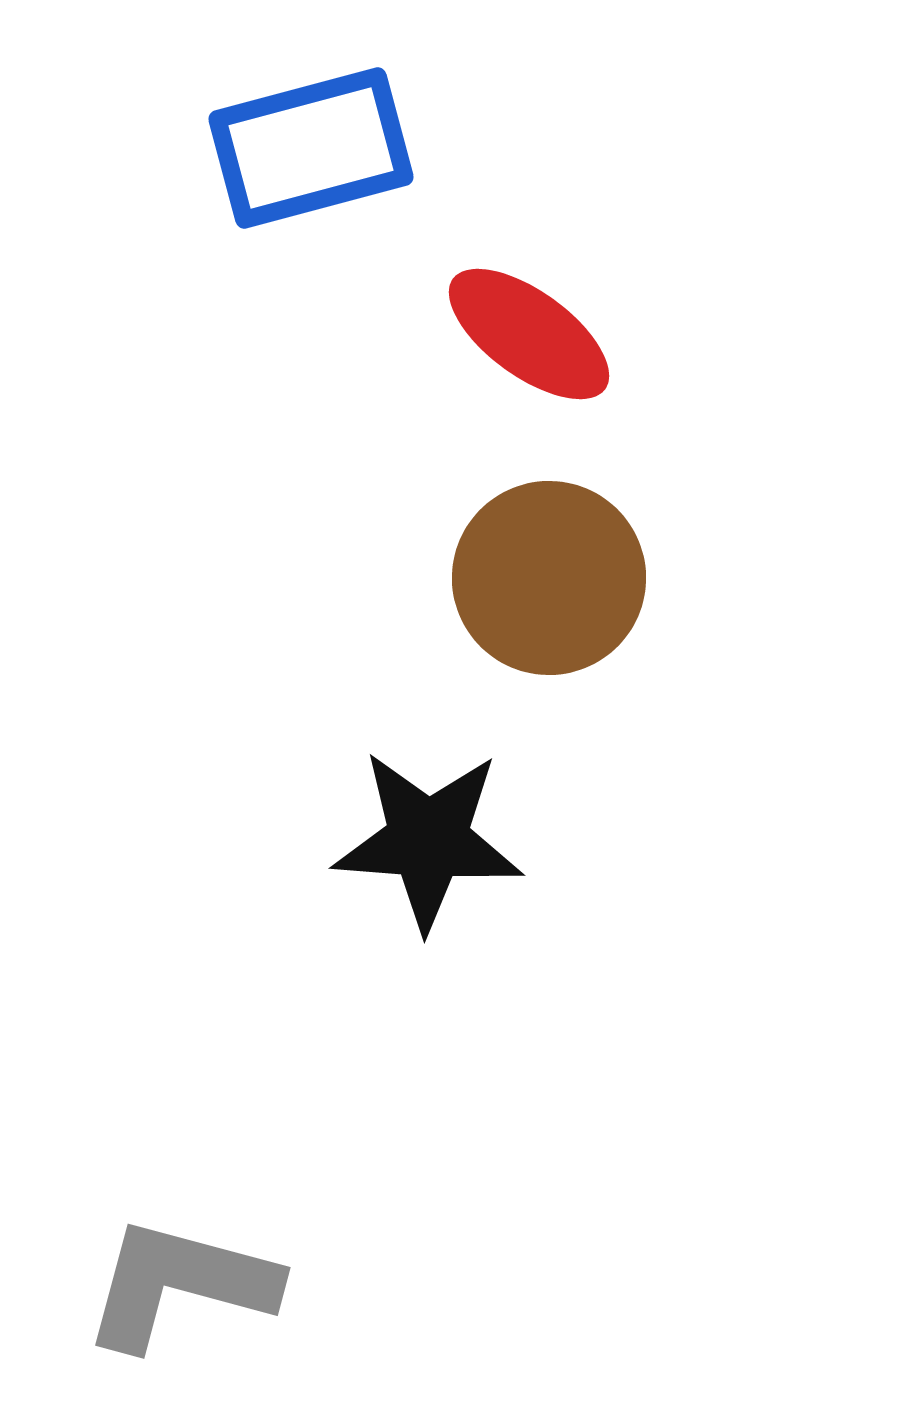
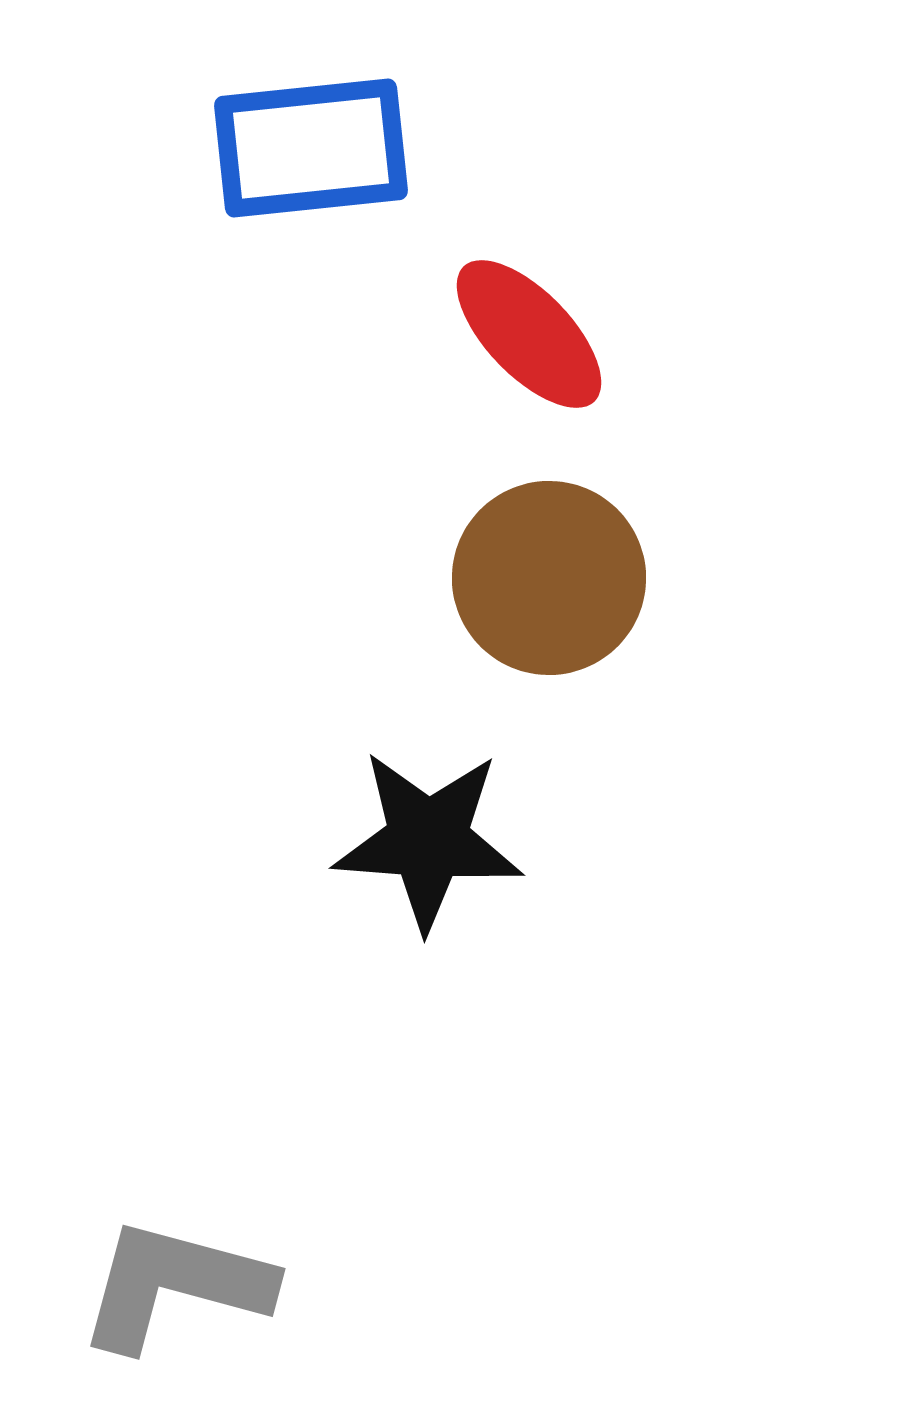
blue rectangle: rotated 9 degrees clockwise
red ellipse: rotated 10 degrees clockwise
gray L-shape: moved 5 px left, 1 px down
